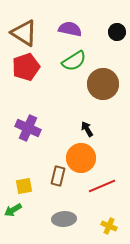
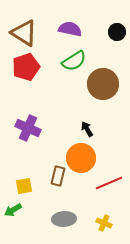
red line: moved 7 px right, 3 px up
yellow cross: moved 5 px left, 3 px up
